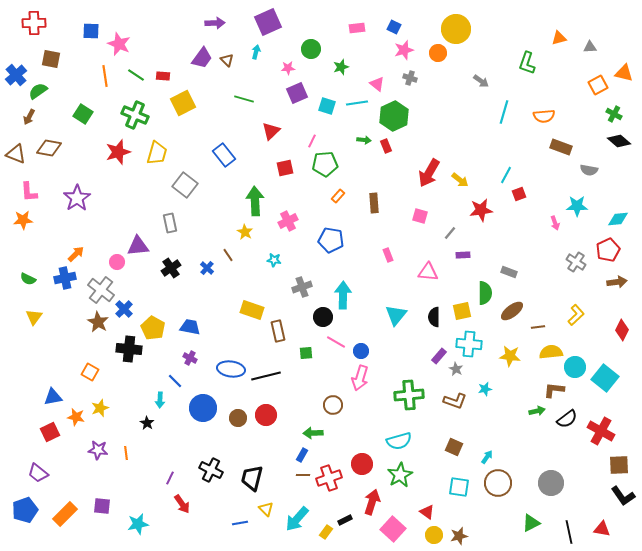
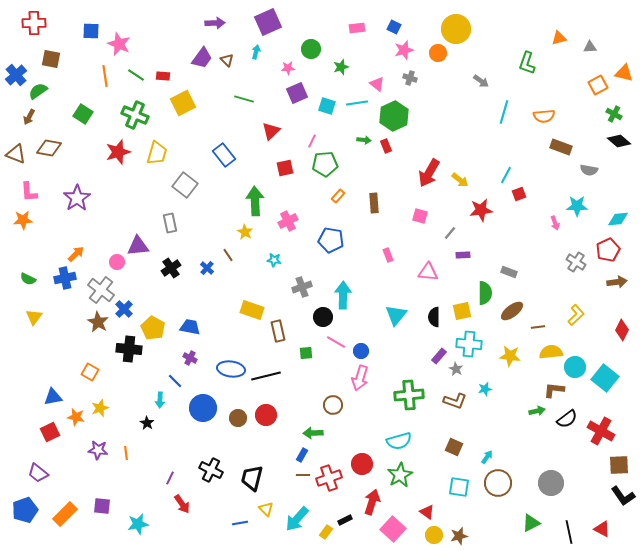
red triangle at (602, 529): rotated 18 degrees clockwise
